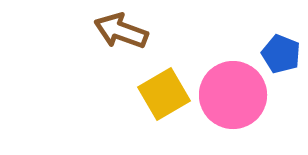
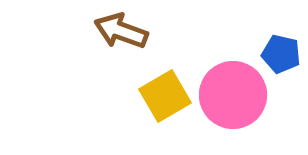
blue pentagon: rotated 9 degrees counterclockwise
yellow square: moved 1 px right, 2 px down
